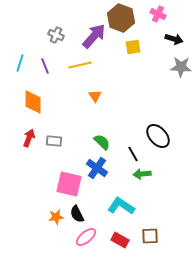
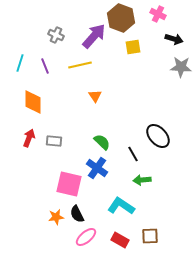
green arrow: moved 6 px down
